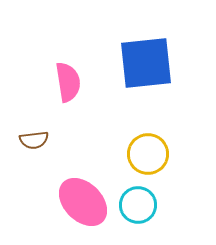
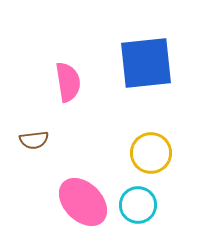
yellow circle: moved 3 px right, 1 px up
